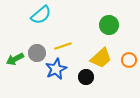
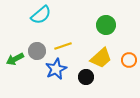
green circle: moved 3 px left
gray circle: moved 2 px up
